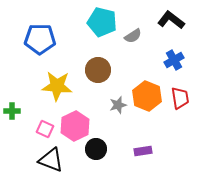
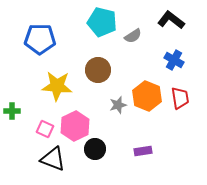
blue cross: rotated 30 degrees counterclockwise
black circle: moved 1 px left
black triangle: moved 2 px right, 1 px up
